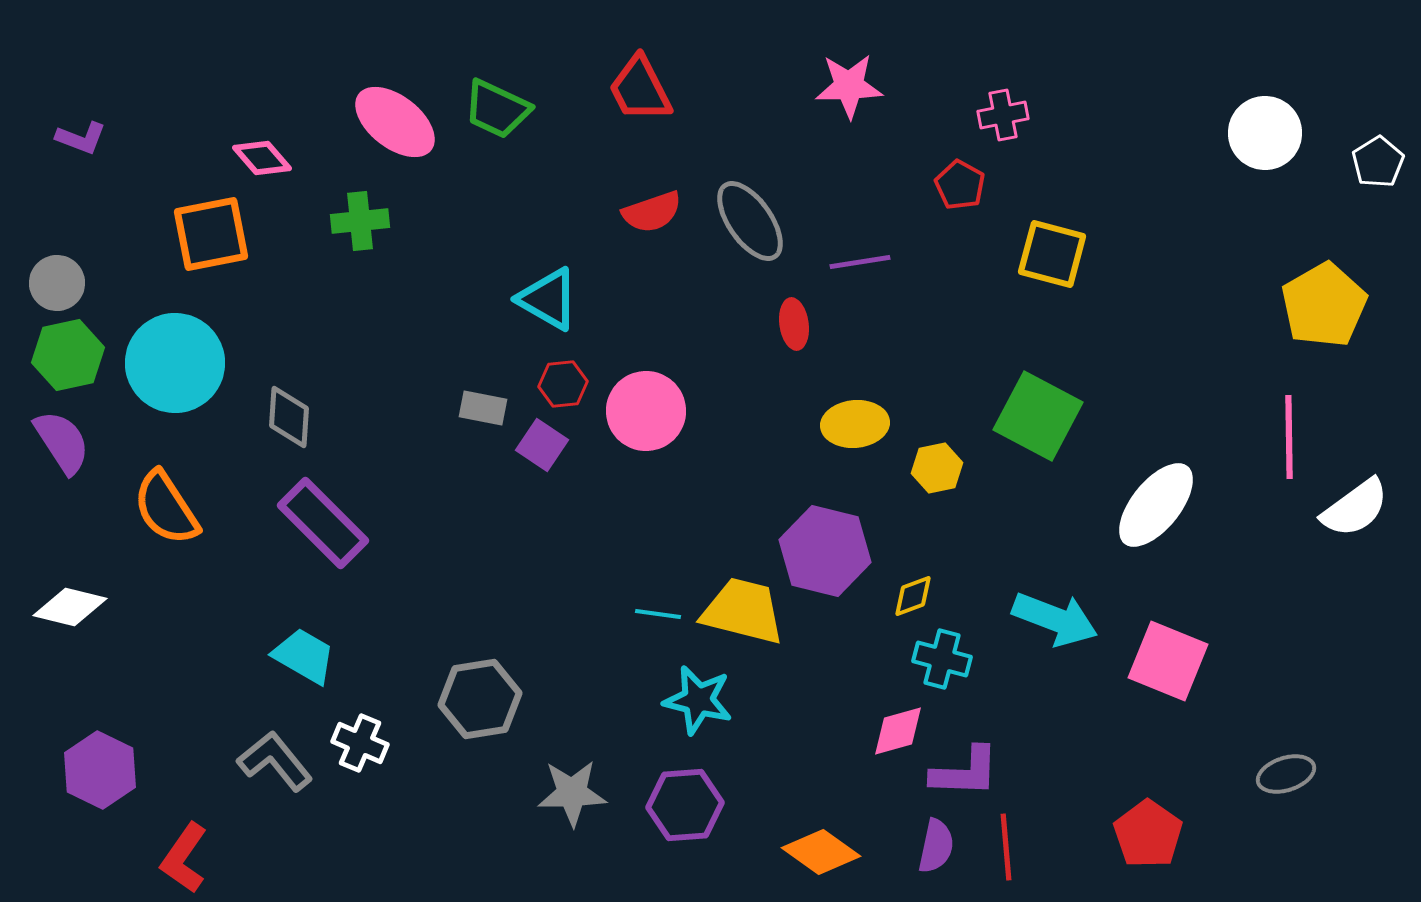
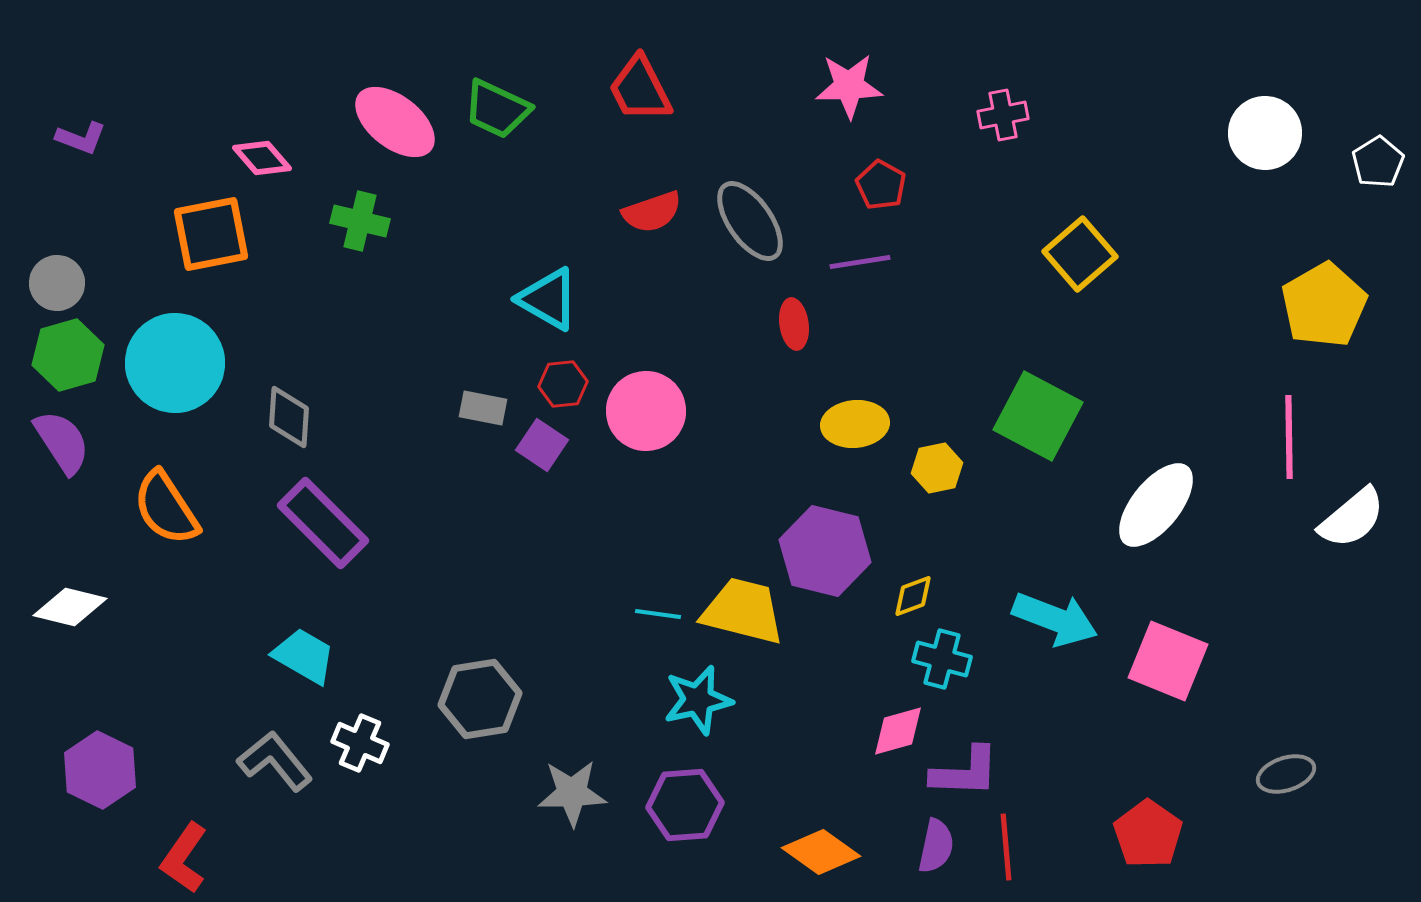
red pentagon at (960, 185): moved 79 px left
green cross at (360, 221): rotated 20 degrees clockwise
yellow square at (1052, 254): moved 28 px right; rotated 34 degrees clockwise
green hexagon at (68, 355): rotated 4 degrees counterclockwise
white semicircle at (1355, 508): moved 3 px left, 10 px down; rotated 4 degrees counterclockwise
cyan star at (698, 700): rotated 26 degrees counterclockwise
